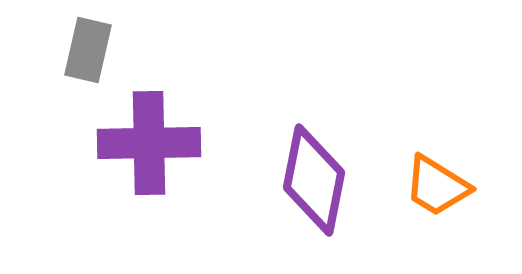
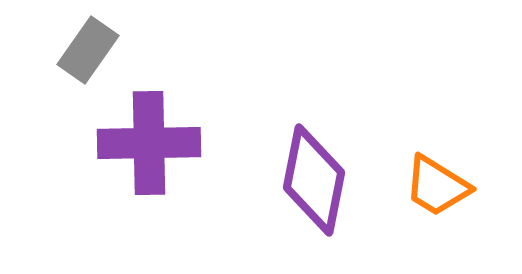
gray rectangle: rotated 22 degrees clockwise
